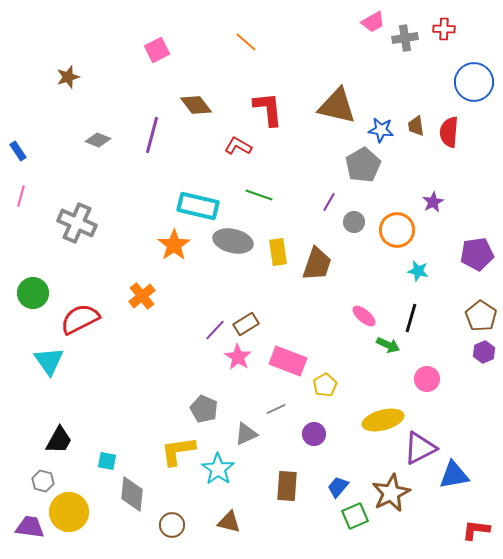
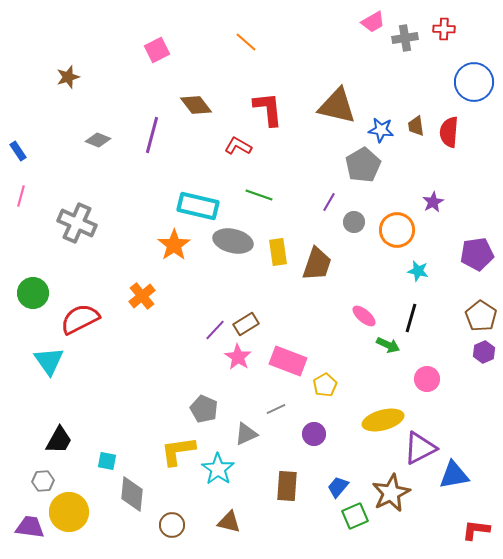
gray hexagon at (43, 481): rotated 20 degrees counterclockwise
